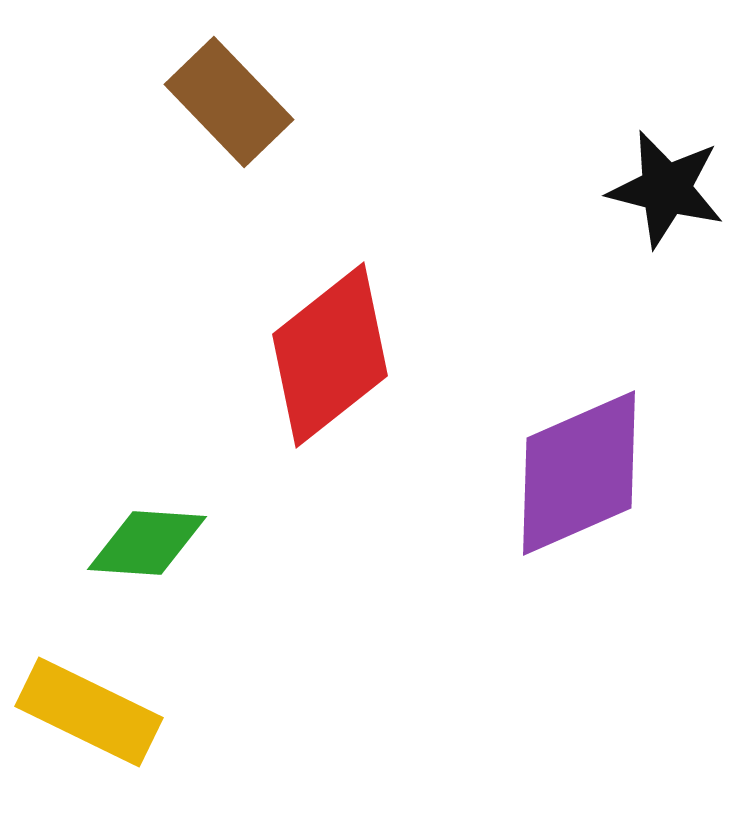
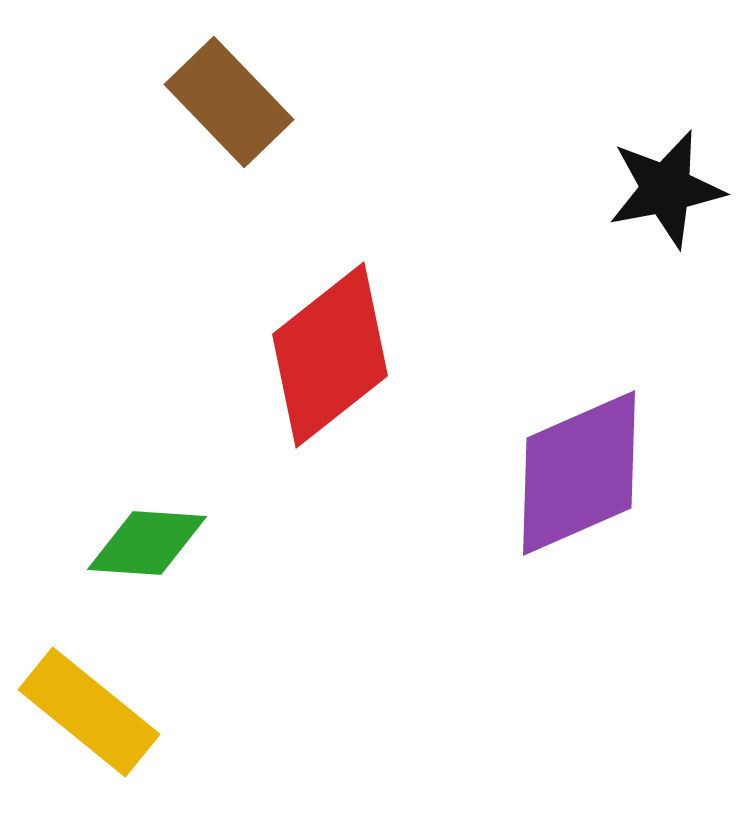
black star: rotated 25 degrees counterclockwise
yellow rectangle: rotated 13 degrees clockwise
